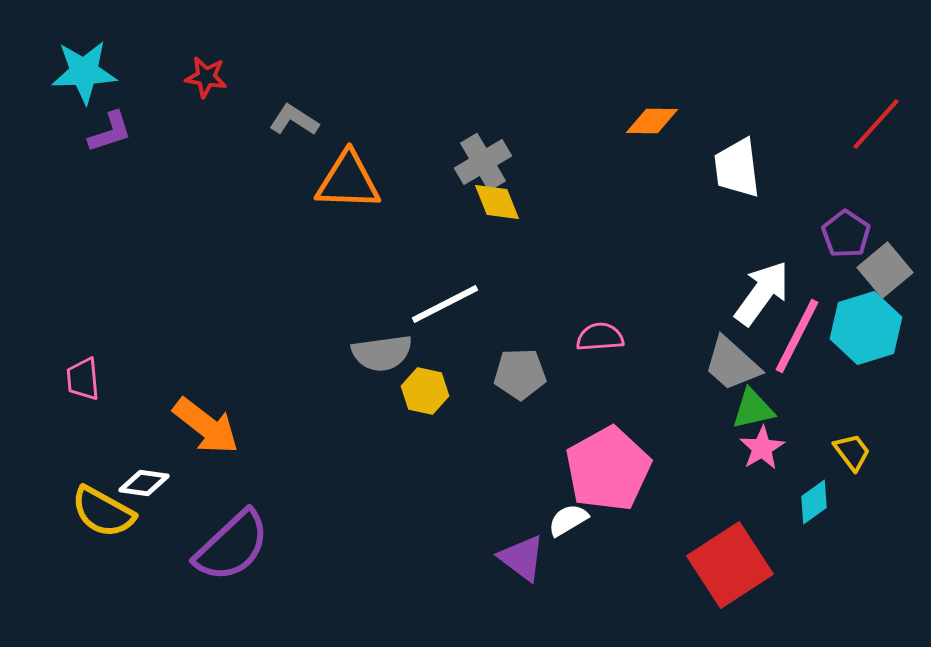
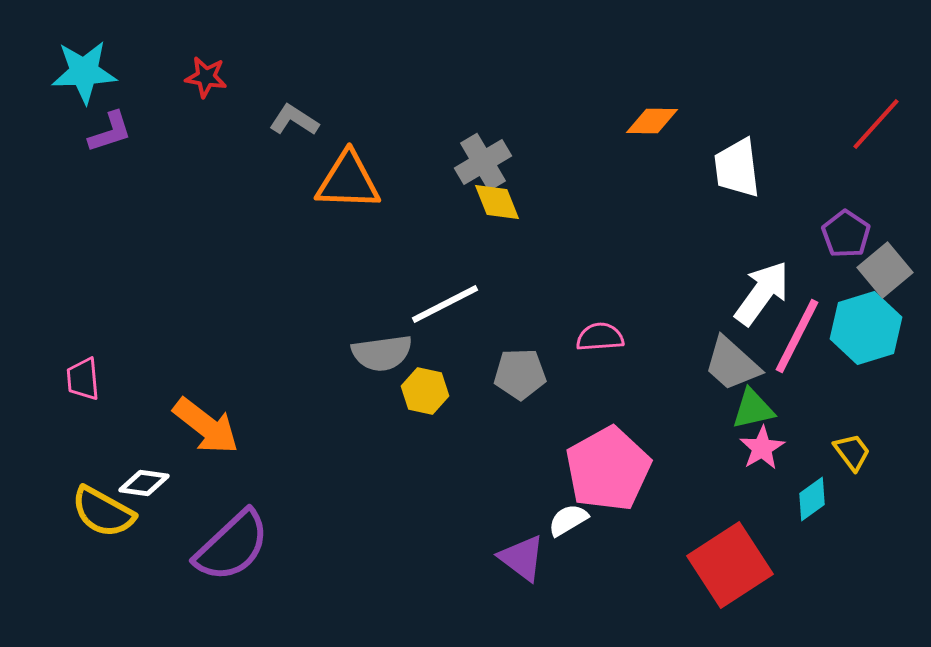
cyan diamond: moved 2 px left, 3 px up
